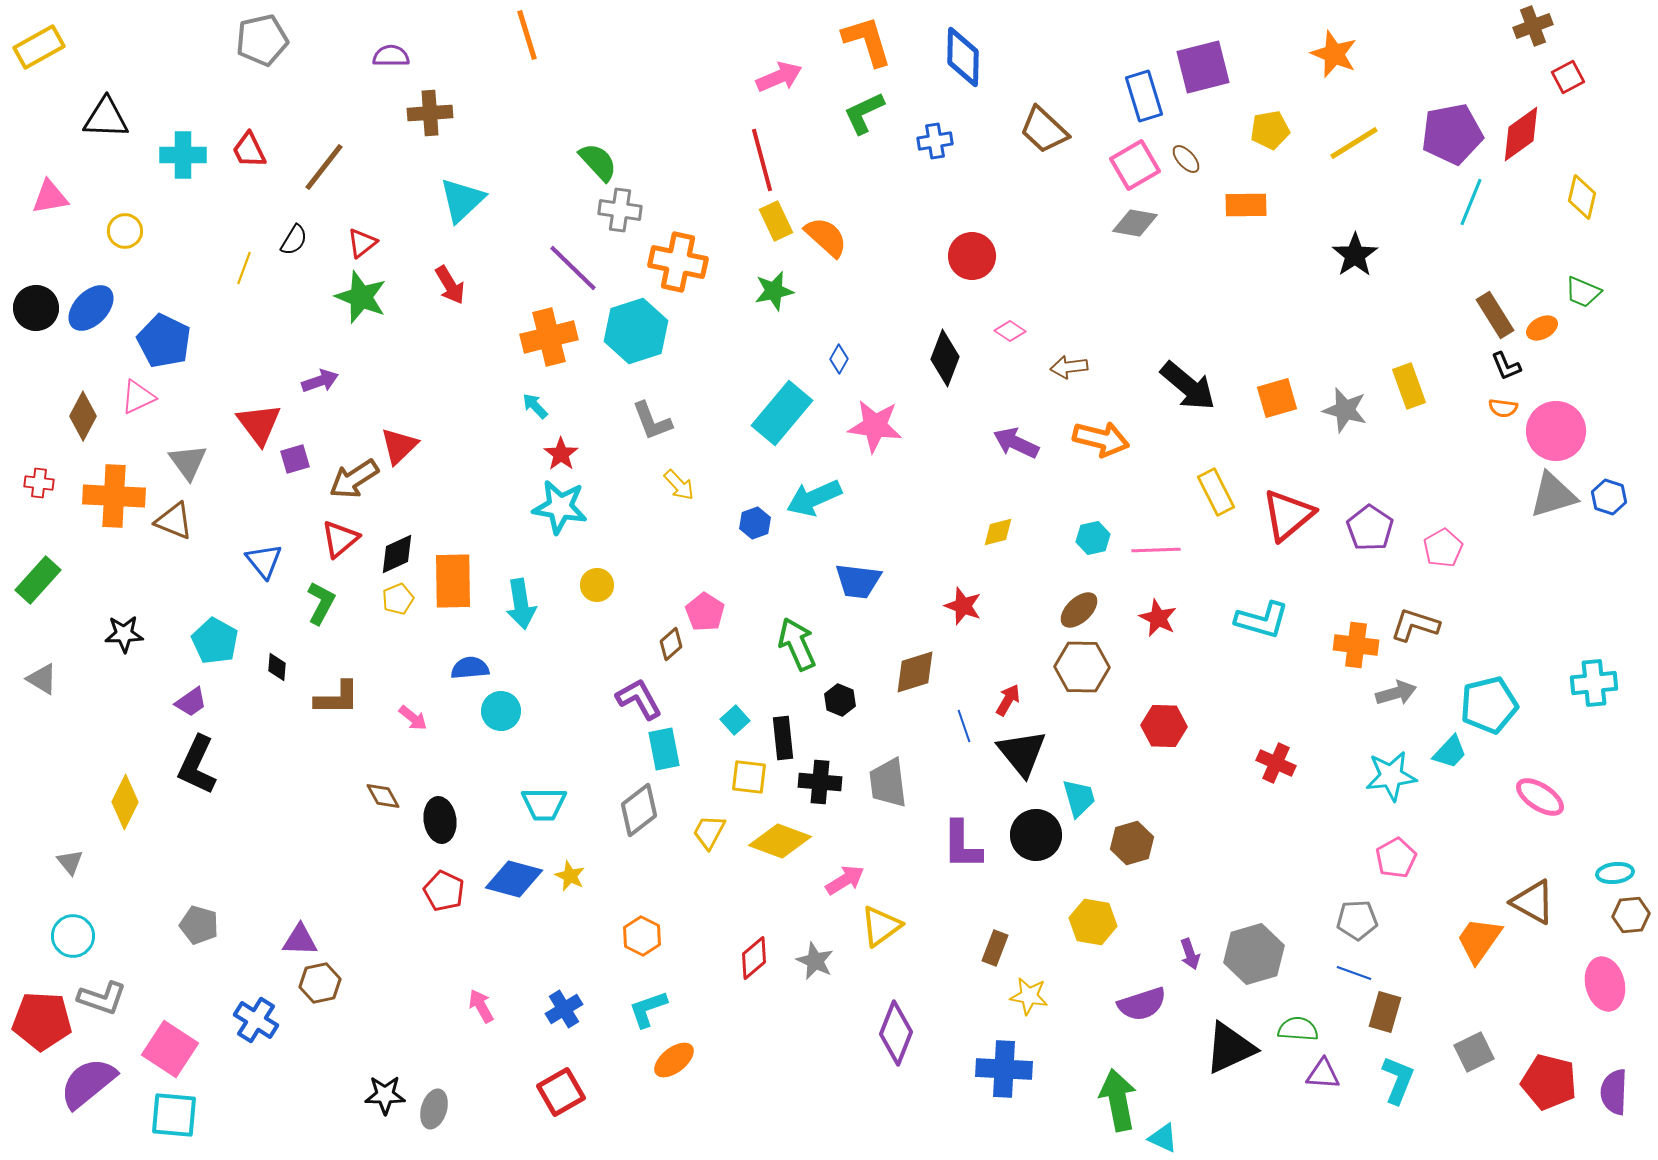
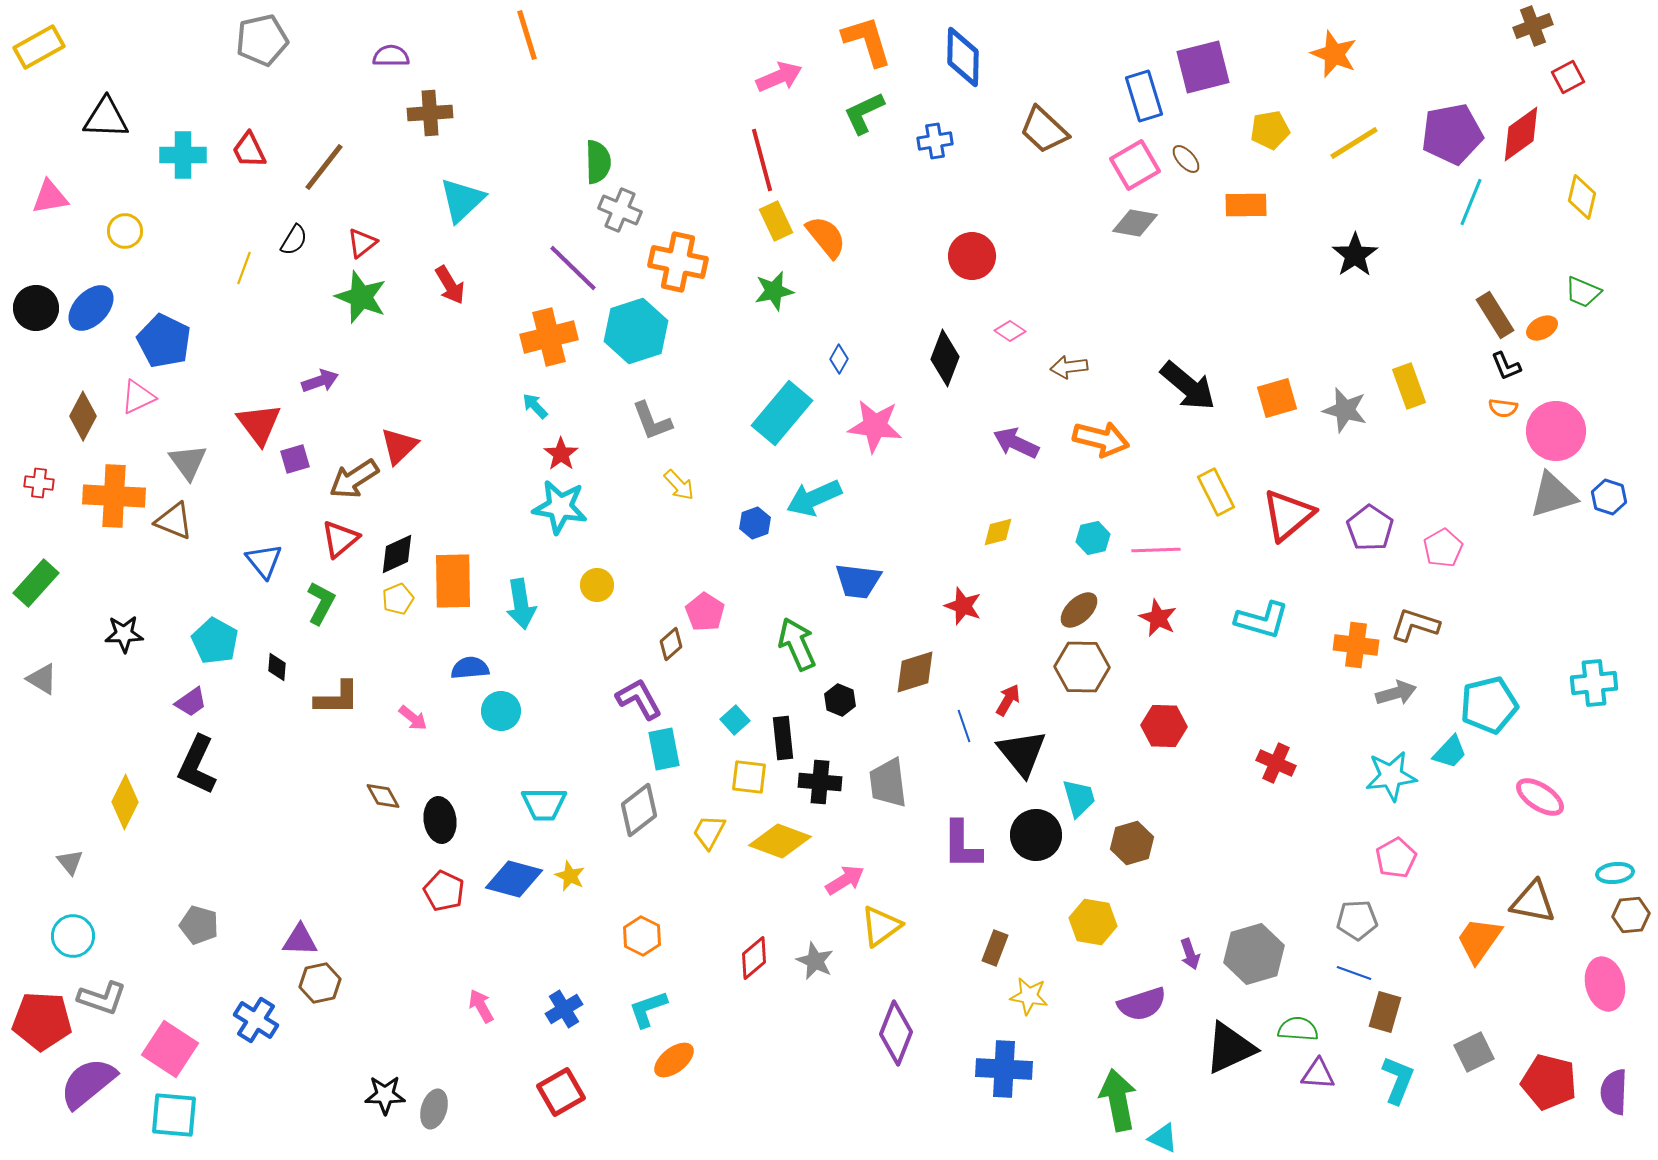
green semicircle at (598, 162): rotated 42 degrees clockwise
gray cross at (620, 210): rotated 15 degrees clockwise
orange semicircle at (826, 237): rotated 9 degrees clockwise
green rectangle at (38, 580): moved 2 px left, 3 px down
brown triangle at (1533, 902): rotated 18 degrees counterclockwise
purple triangle at (1323, 1074): moved 5 px left
